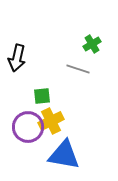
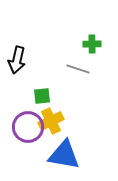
green cross: rotated 30 degrees clockwise
black arrow: moved 2 px down
